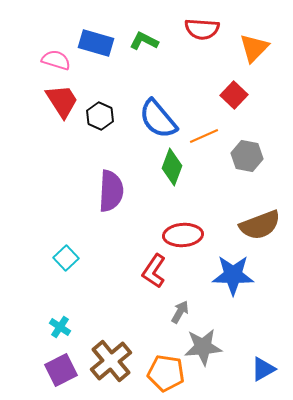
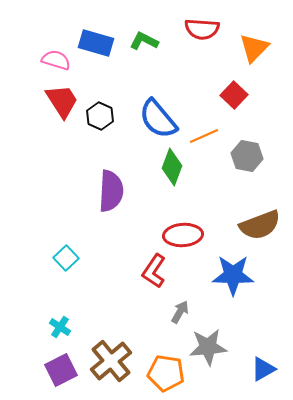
gray star: moved 5 px right
